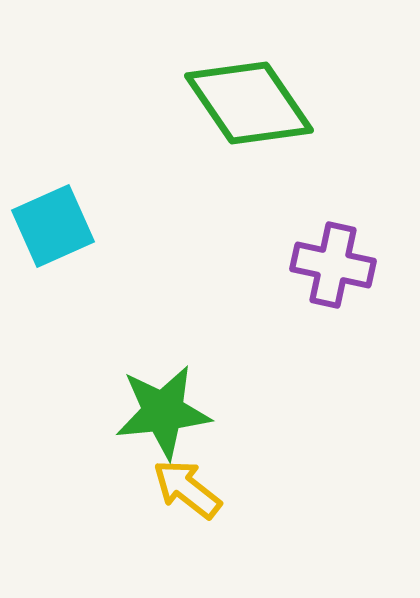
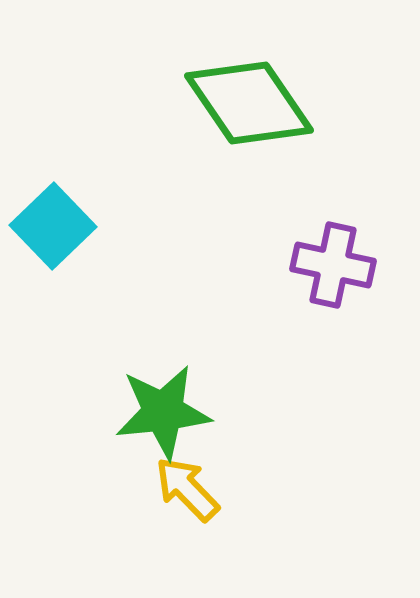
cyan square: rotated 20 degrees counterclockwise
yellow arrow: rotated 8 degrees clockwise
